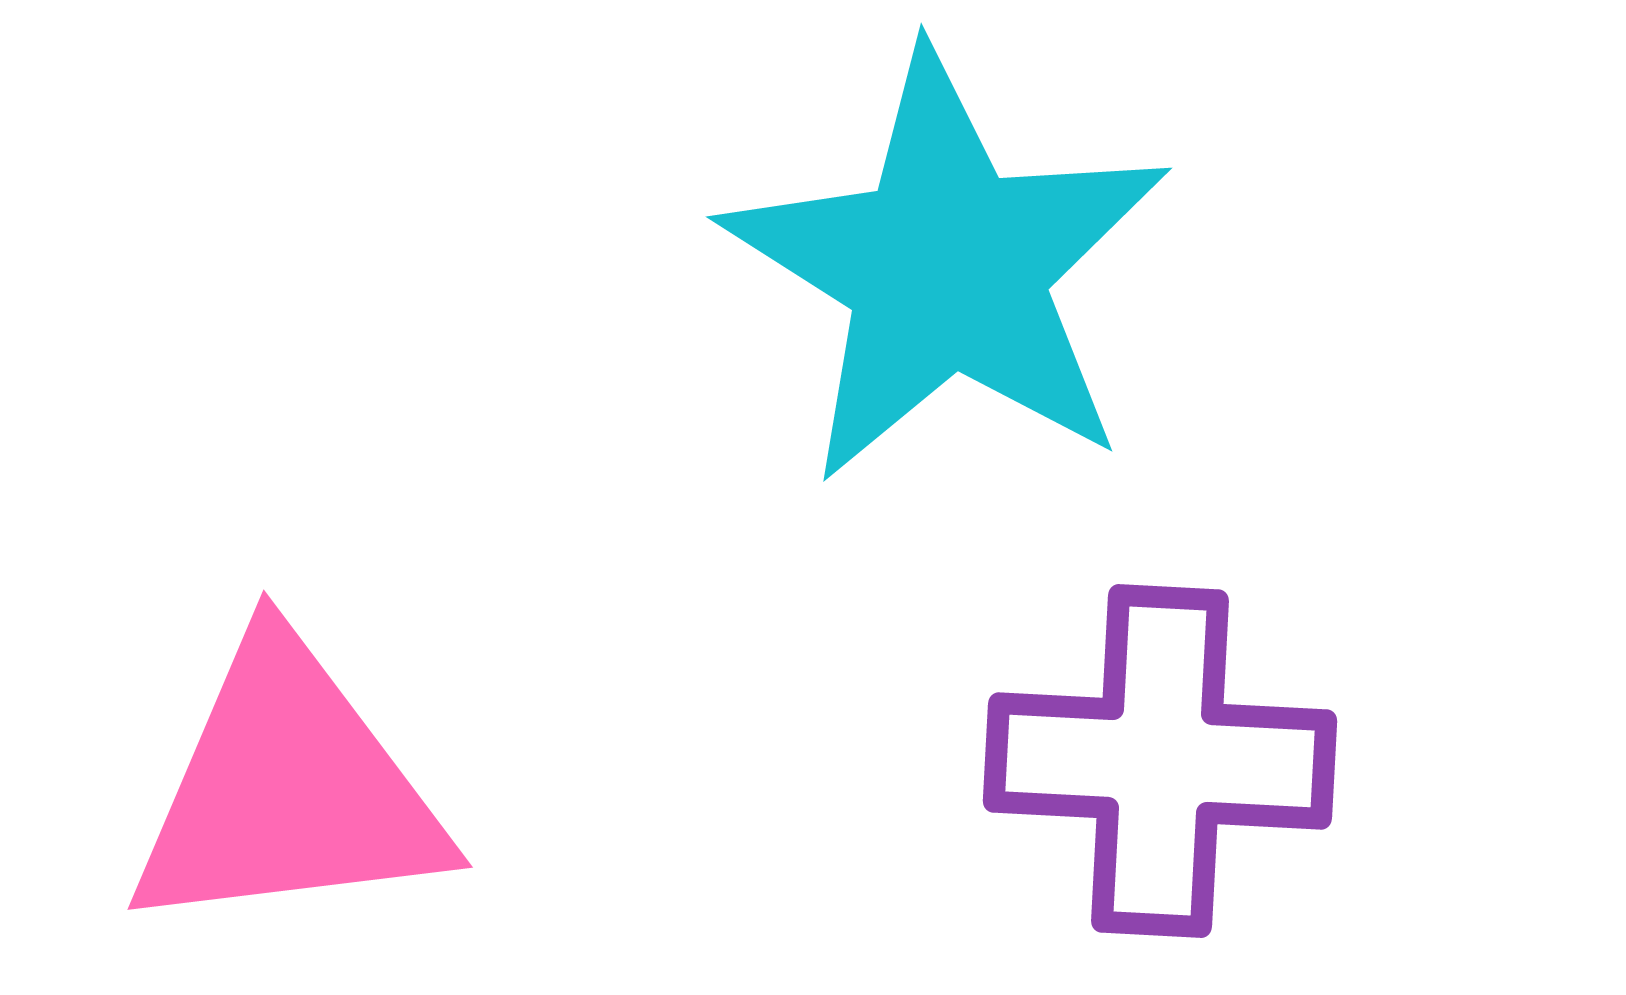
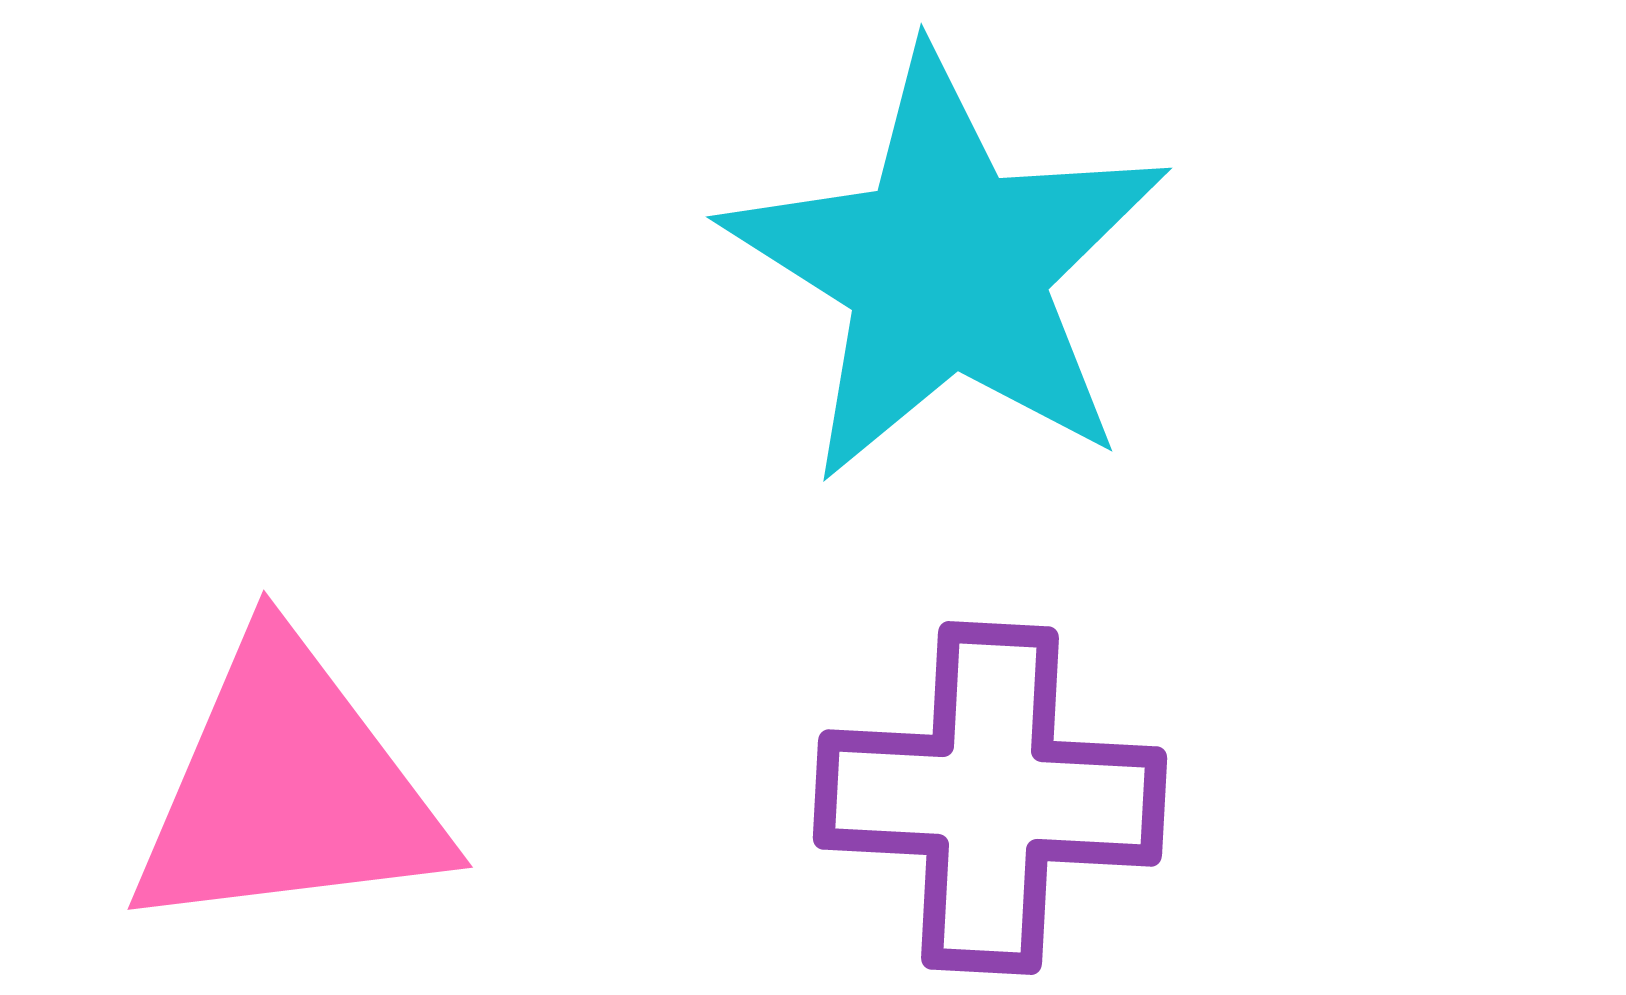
purple cross: moved 170 px left, 37 px down
